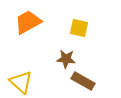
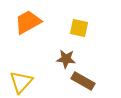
yellow triangle: rotated 30 degrees clockwise
